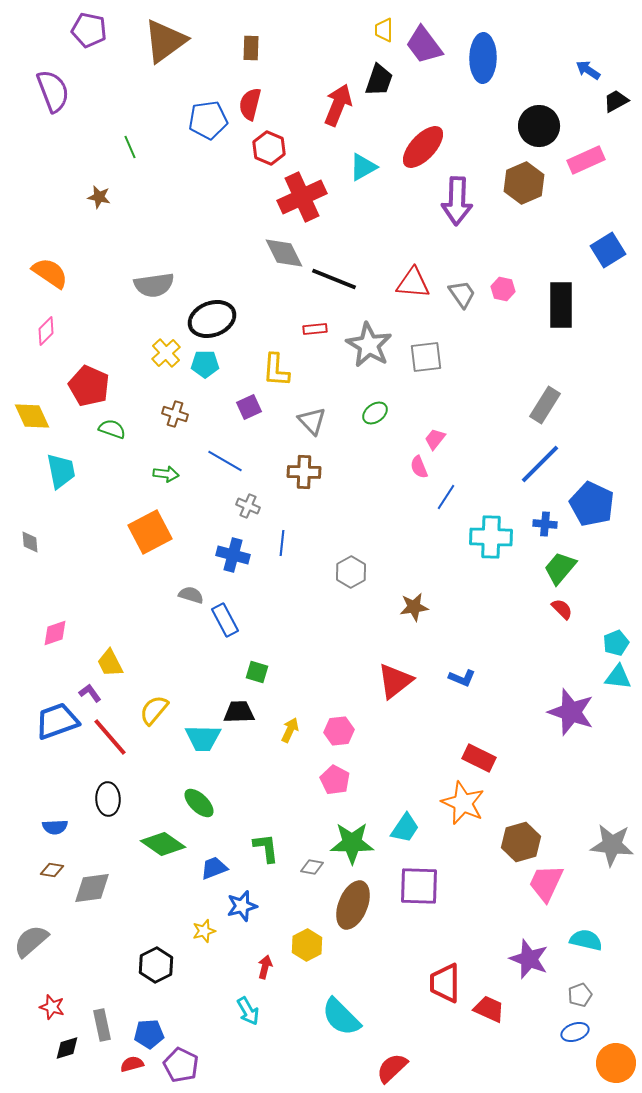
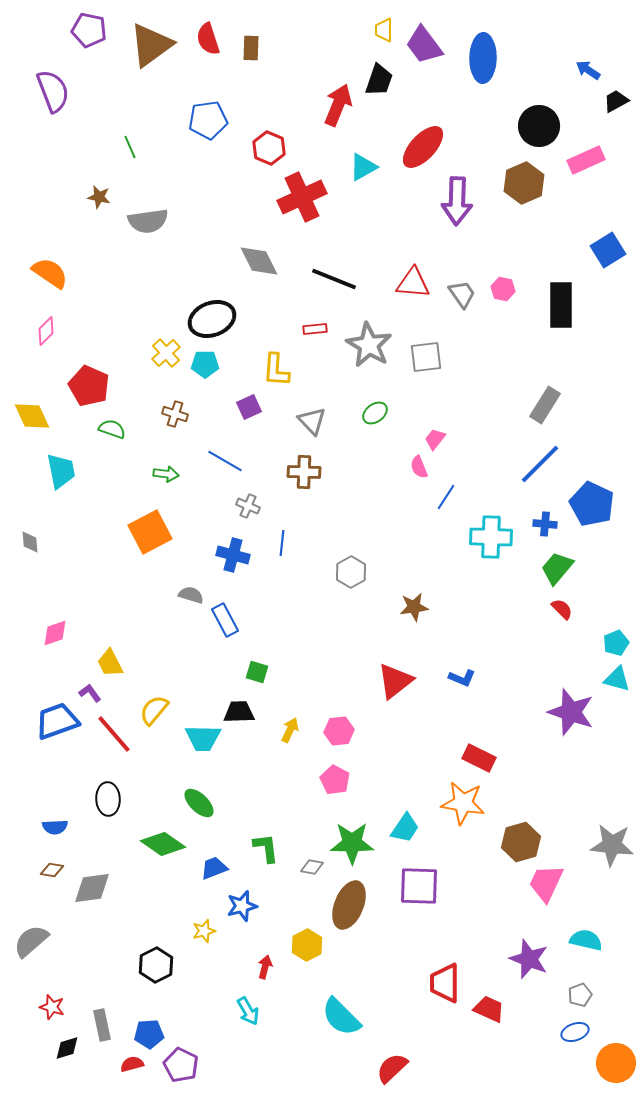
brown triangle at (165, 41): moved 14 px left, 4 px down
red semicircle at (250, 104): moved 42 px left, 65 px up; rotated 32 degrees counterclockwise
gray diamond at (284, 253): moved 25 px left, 8 px down
gray semicircle at (154, 285): moved 6 px left, 64 px up
green trapezoid at (560, 568): moved 3 px left
cyan triangle at (618, 677): moved 1 px left, 2 px down; rotated 8 degrees clockwise
red line at (110, 737): moved 4 px right, 3 px up
orange star at (463, 803): rotated 15 degrees counterclockwise
brown ellipse at (353, 905): moved 4 px left
